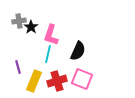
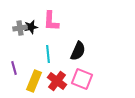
gray cross: moved 1 px right, 7 px down
black star: rotated 24 degrees clockwise
pink L-shape: moved 14 px up; rotated 15 degrees counterclockwise
cyan line: rotated 18 degrees counterclockwise
purple line: moved 4 px left, 1 px down
red cross: rotated 36 degrees counterclockwise
